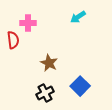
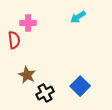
red semicircle: moved 1 px right
brown star: moved 22 px left, 12 px down
